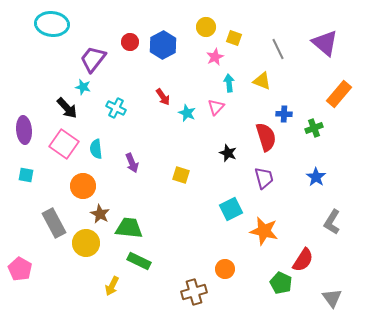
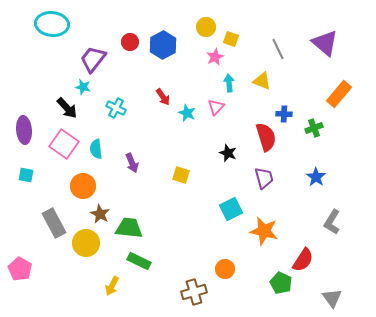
yellow square at (234, 38): moved 3 px left, 1 px down
